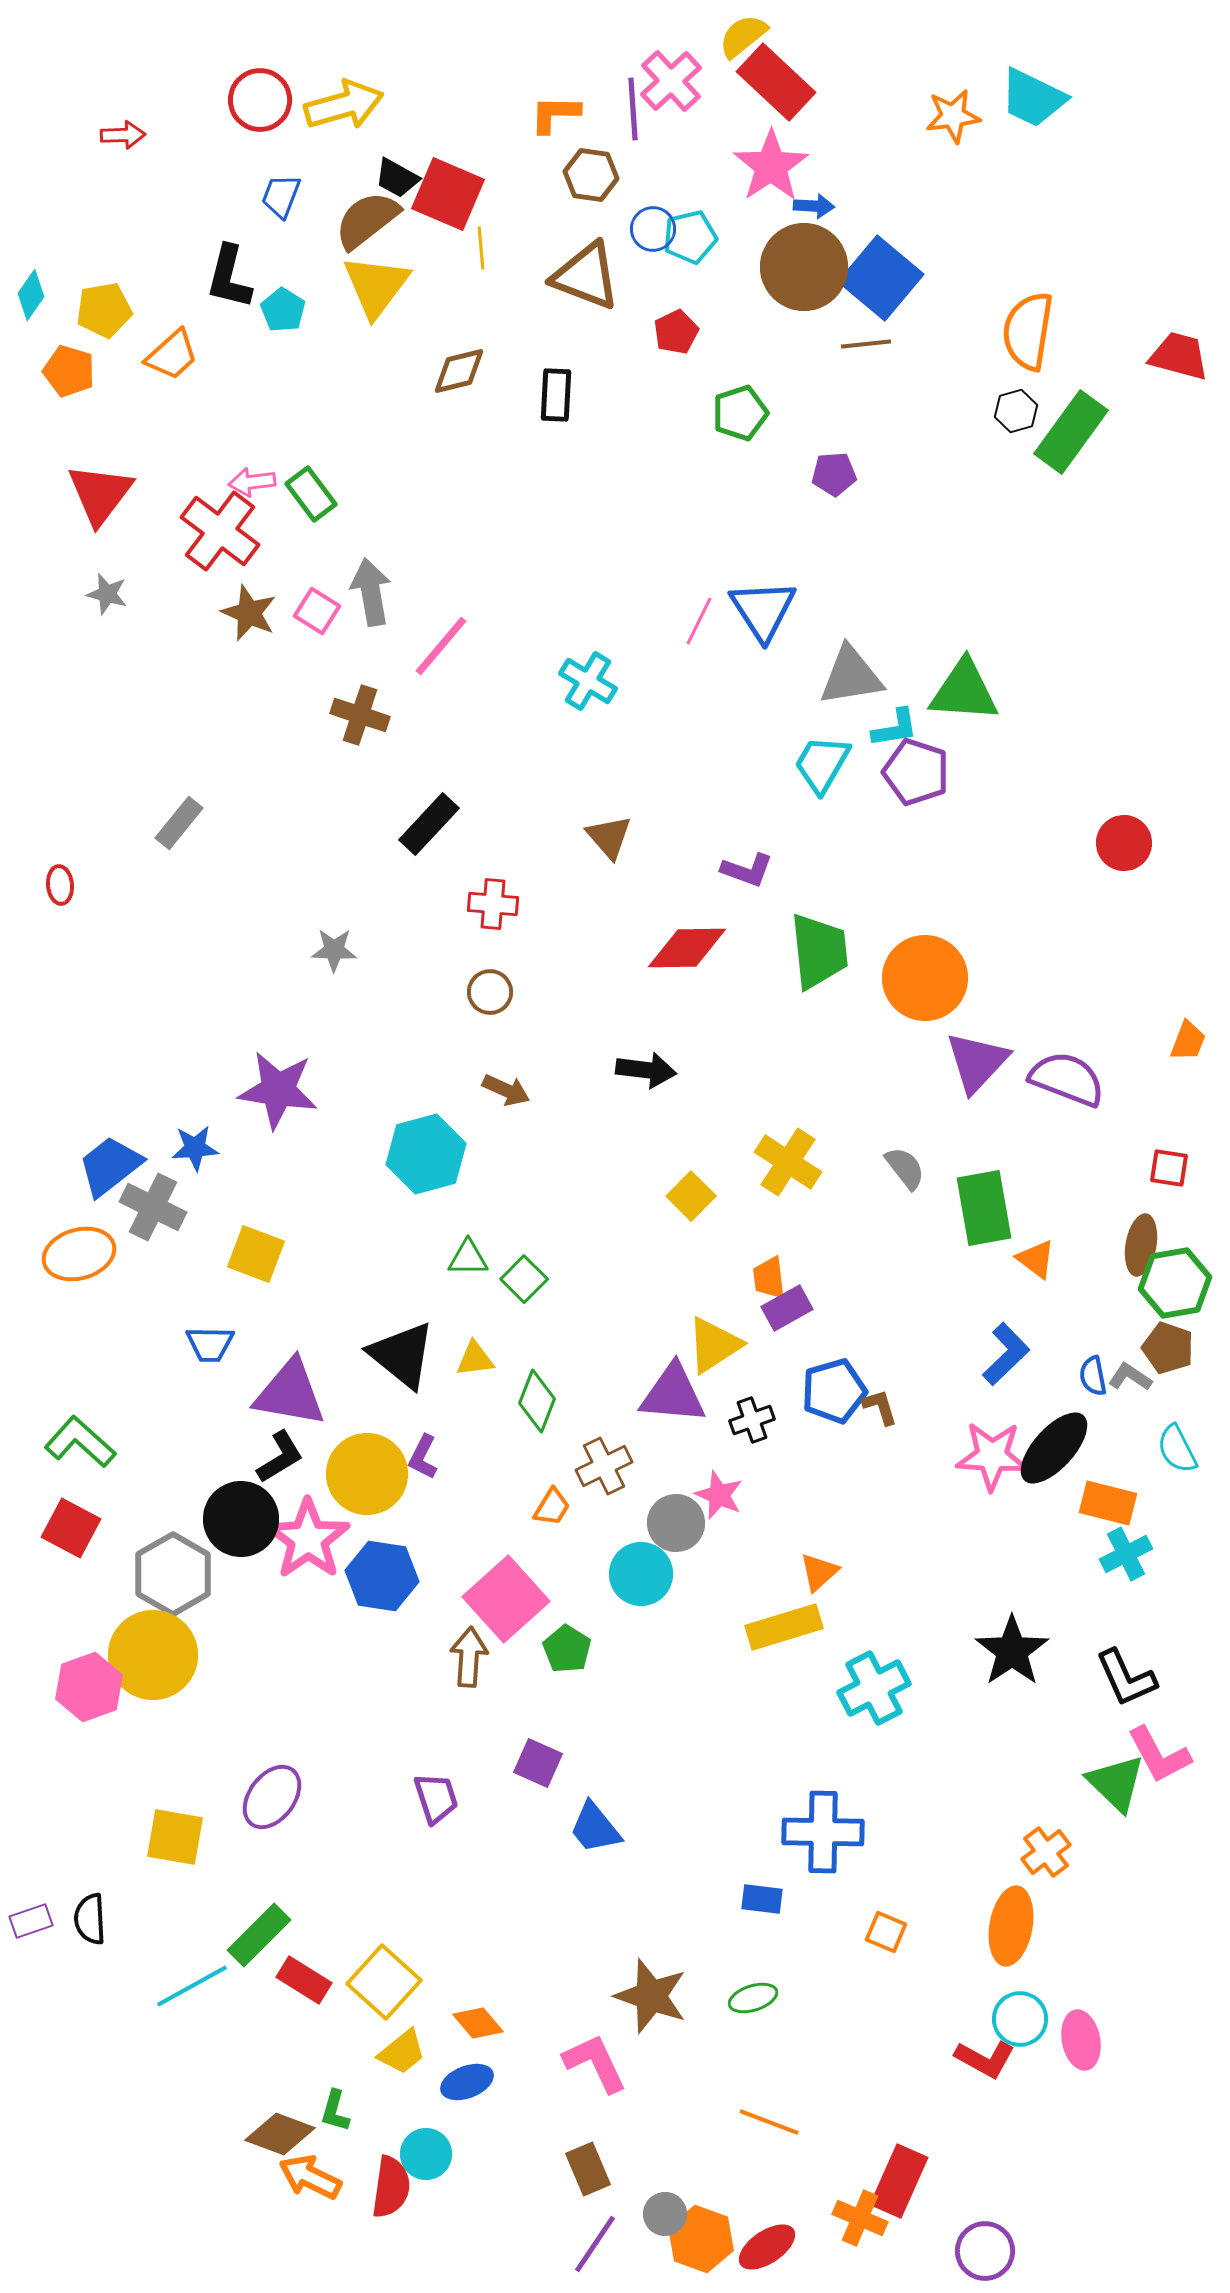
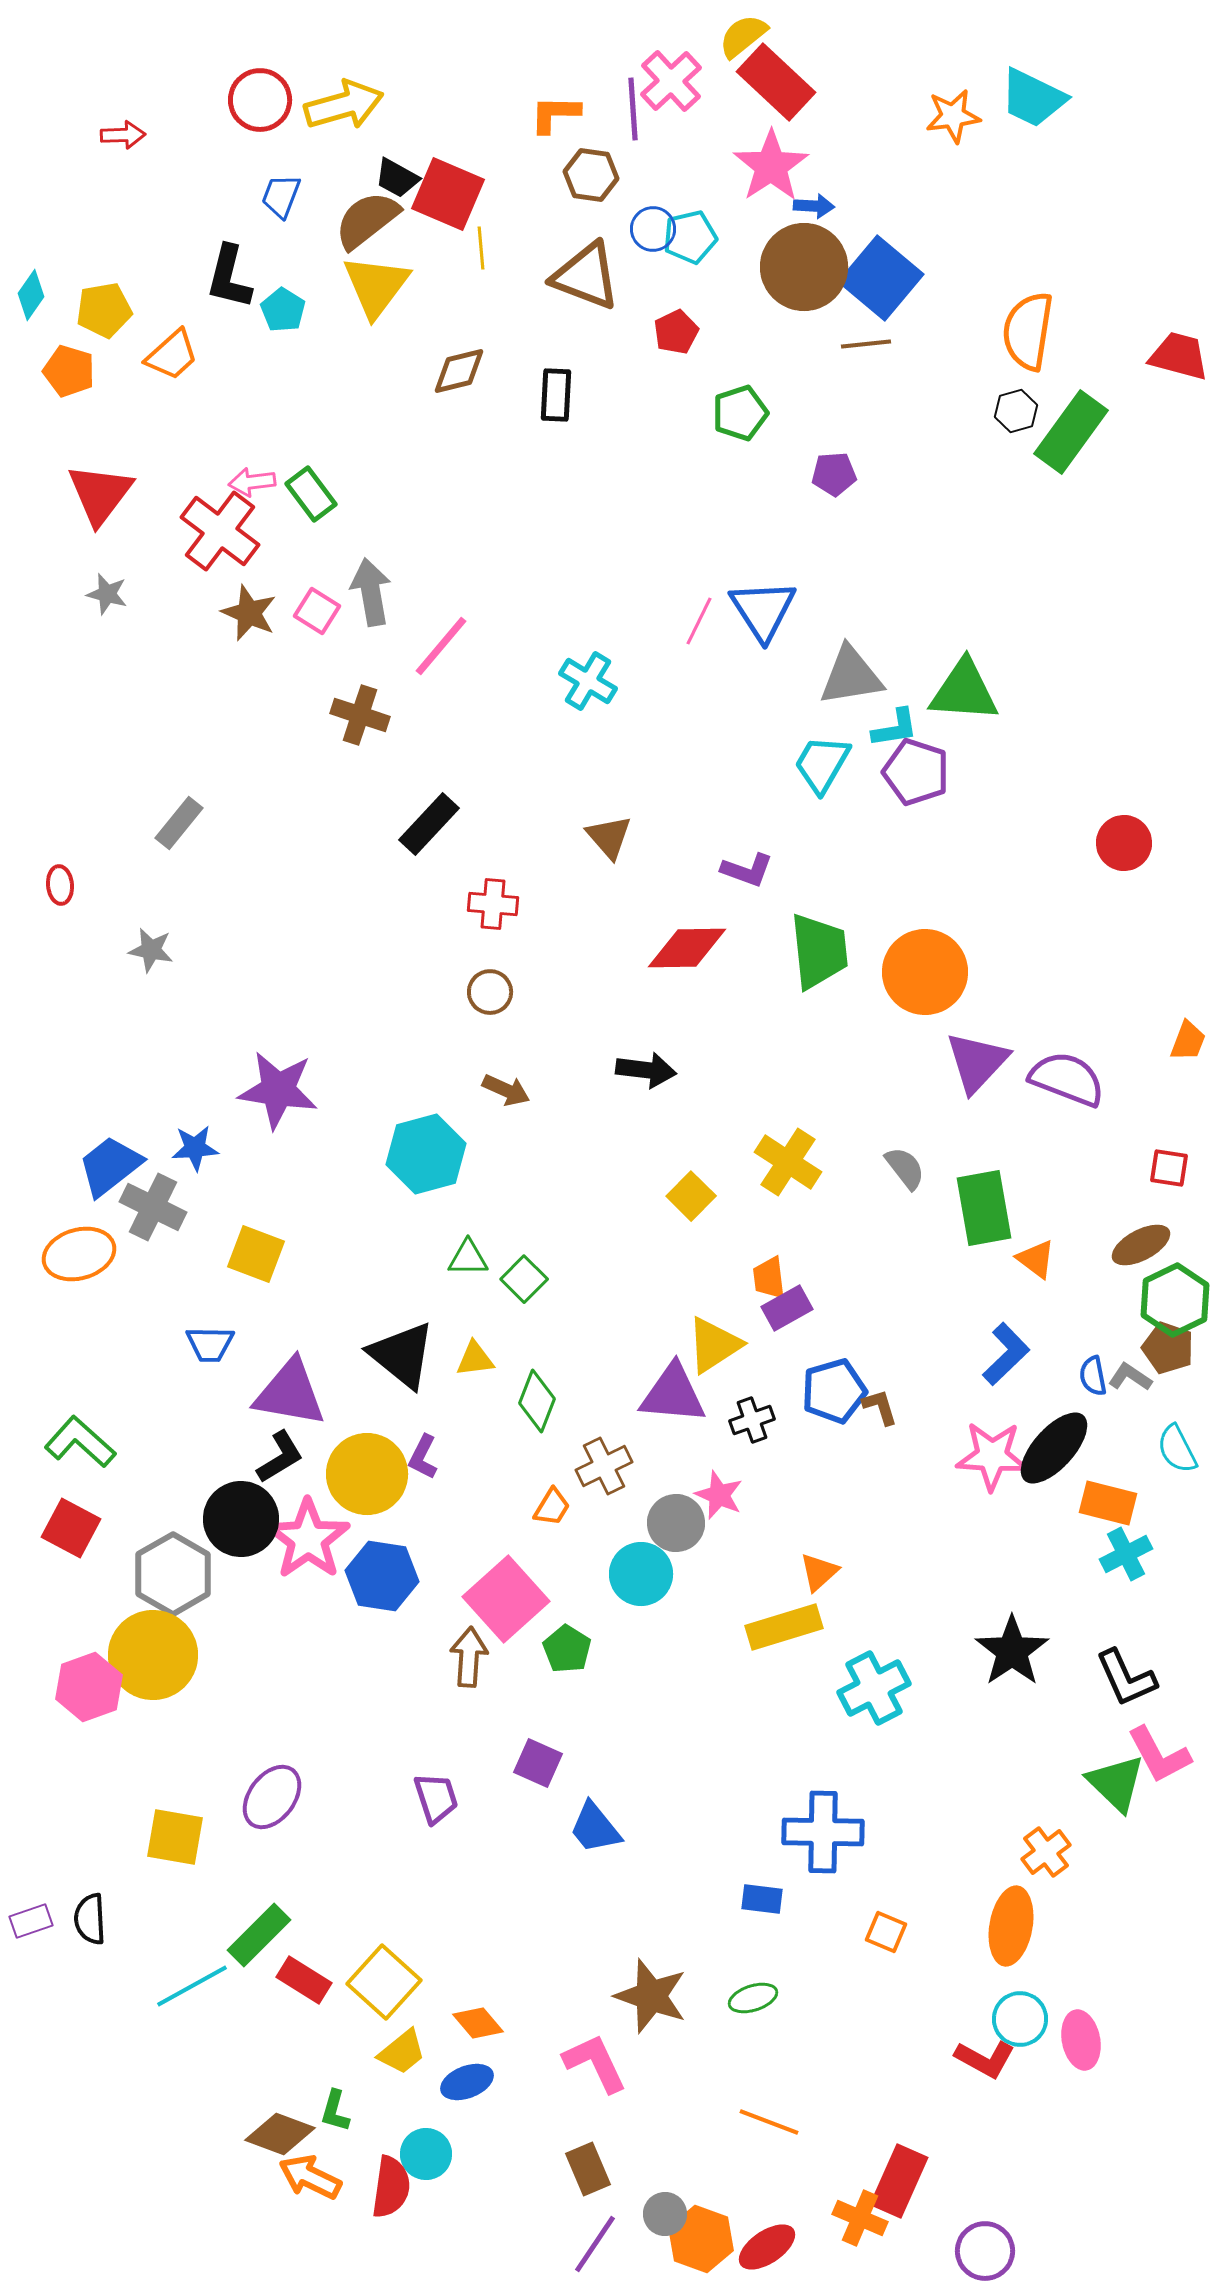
gray star at (334, 950): moved 183 px left; rotated 9 degrees clockwise
orange circle at (925, 978): moved 6 px up
brown ellipse at (1141, 1245): rotated 52 degrees clockwise
green hexagon at (1175, 1283): moved 17 px down; rotated 16 degrees counterclockwise
